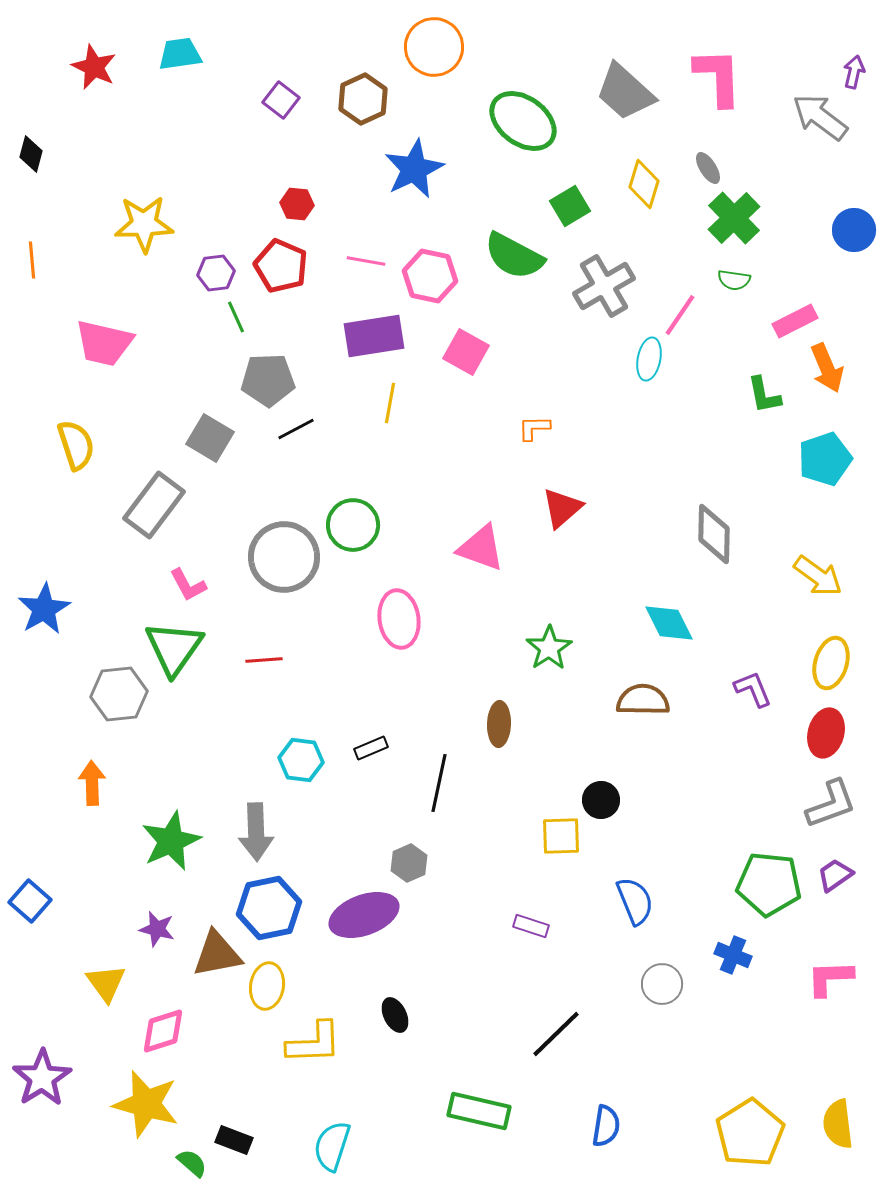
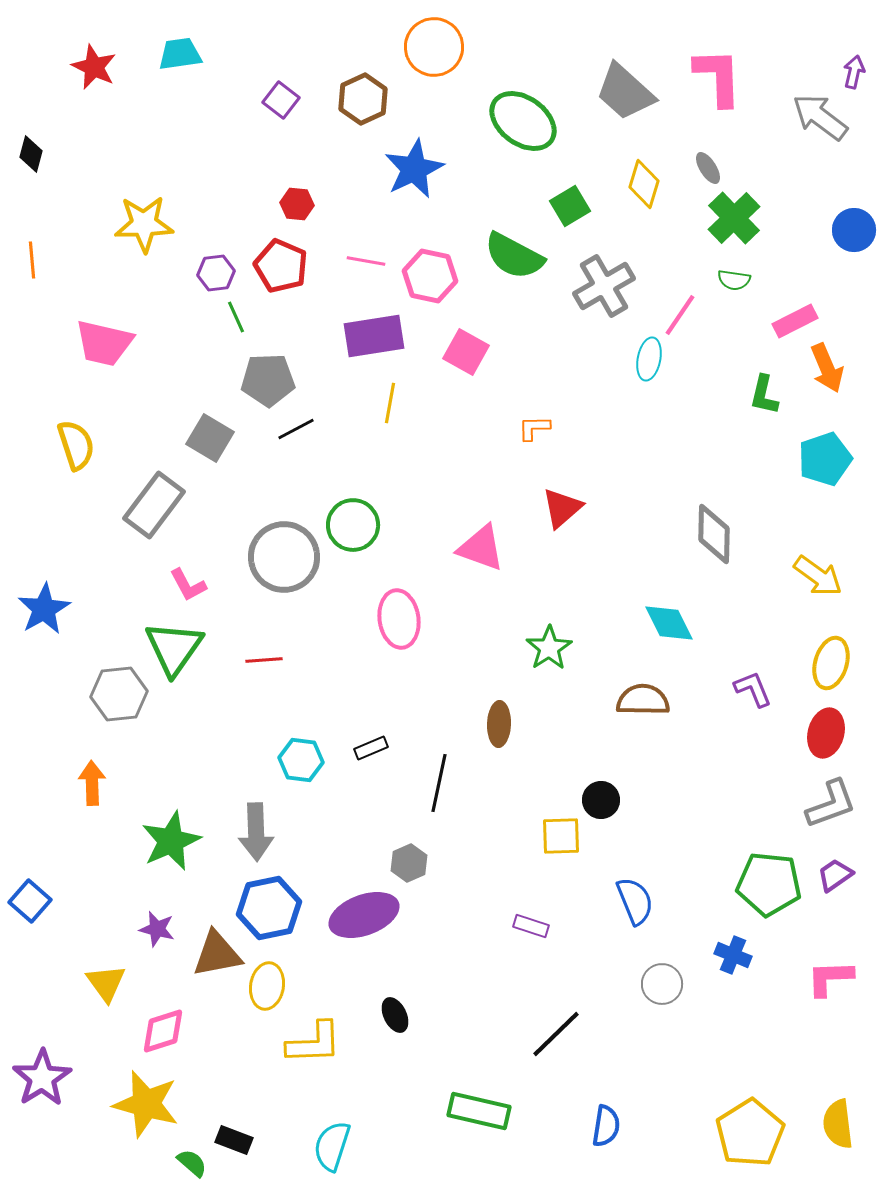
green L-shape at (764, 395): rotated 24 degrees clockwise
